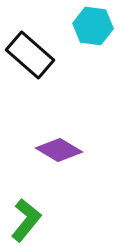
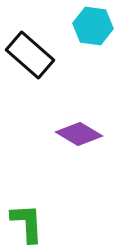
purple diamond: moved 20 px right, 16 px up
green L-shape: moved 1 px right, 3 px down; rotated 42 degrees counterclockwise
